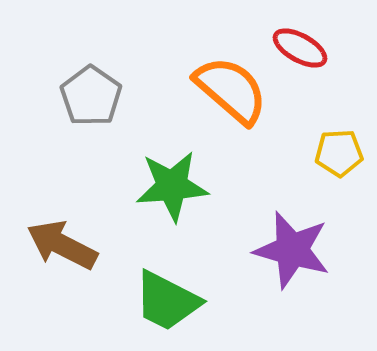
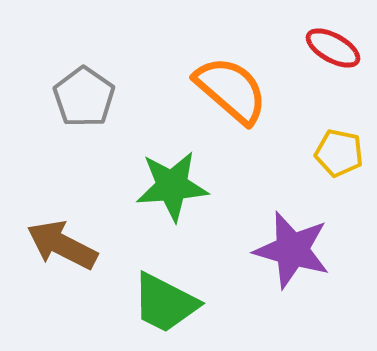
red ellipse: moved 33 px right
gray pentagon: moved 7 px left, 1 px down
yellow pentagon: rotated 15 degrees clockwise
green trapezoid: moved 2 px left, 2 px down
